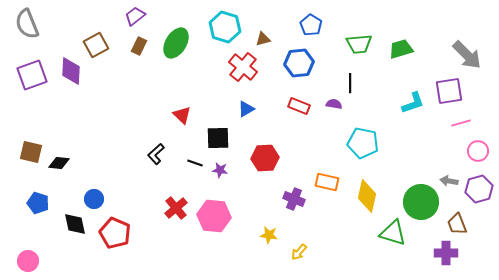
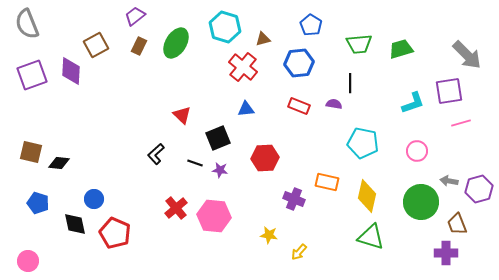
blue triangle at (246, 109): rotated 24 degrees clockwise
black square at (218, 138): rotated 20 degrees counterclockwise
pink circle at (478, 151): moved 61 px left
green triangle at (393, 233): moved 22 px left, 4 px down
